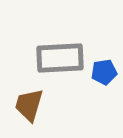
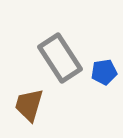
gray rectangle: rotated 60 degrees clockwise
